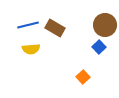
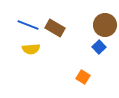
blue line: rotated 35 degrees clockwise
orange square: rotated 16 degrees counterclockwise
